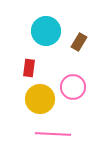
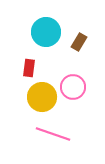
cyan circle: moved 1 px down
yellow circle: moved 2 px right, 2 px up
pink line: rotated 16 degrees clockwise
